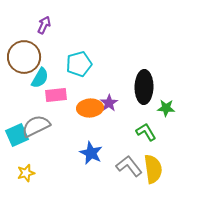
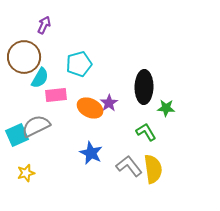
orange ellipse: rotated 30 degrees clockwise
